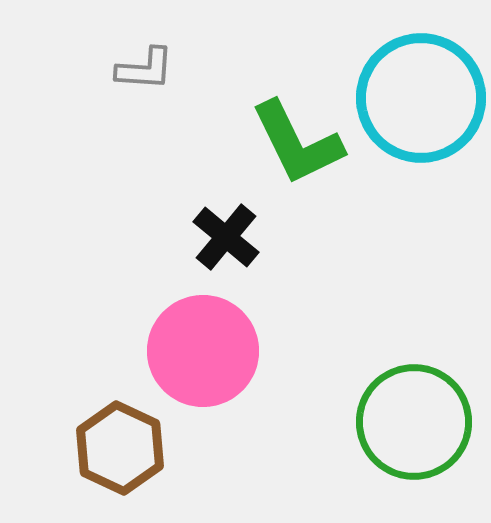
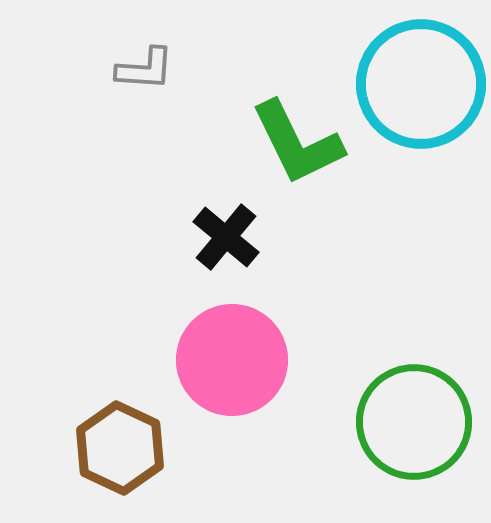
cyan circle: moved 14 px up
pink circle: moved 29 px right, 9 px down
